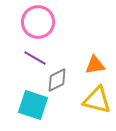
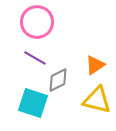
pink circle: moved 1 px left
orange triangle: rotated 25 degrees counterclockwise
gray diamond: moved 1 px right
cyan square: moved 2 px up
